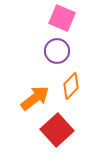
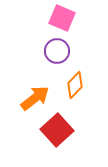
orange diamond: moved 4 px right, 1 px up
